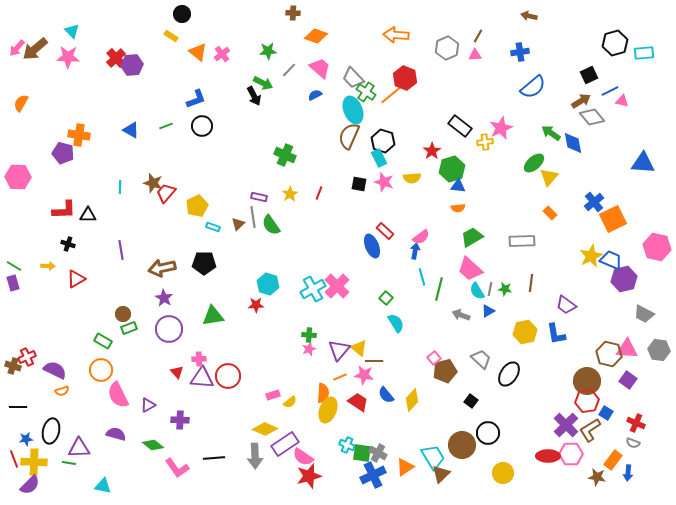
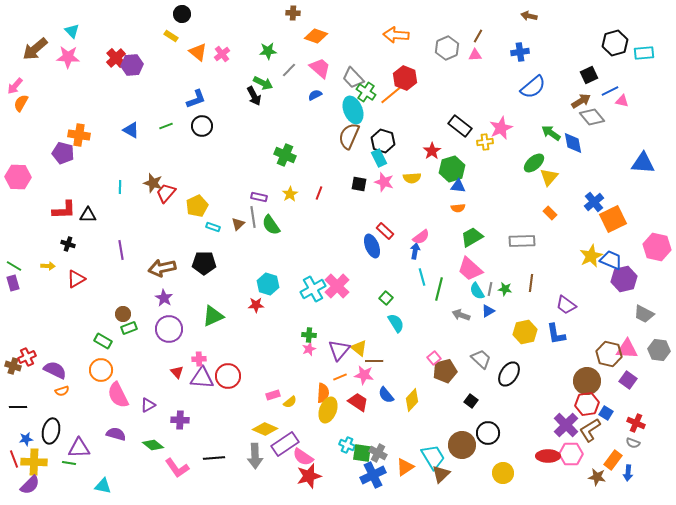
pink arrow at (17, 48): moved 2 px left, 38 px down
green triangle at (213, 316): rotated 15 degrees counterclockwise
red hexagon at (587, 401): moved 3 px down
